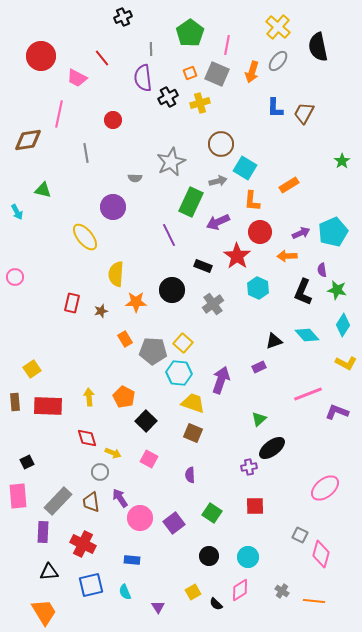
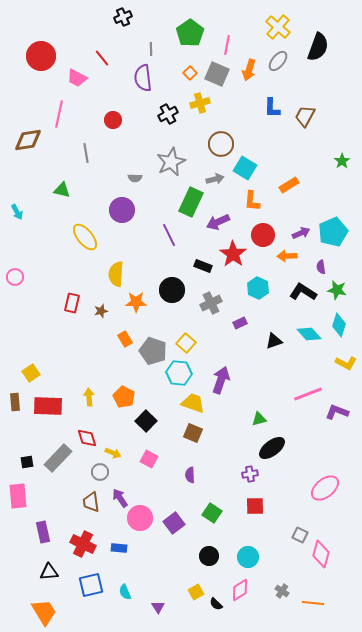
black semicircle at (318, 47): rotated 148 degrees counterclockwise
orange arrow at (252, 72): moved 3 px left, 2 px up
orange square at (190, 73): rotated 24 degrees counterclockwise
black cross at (168, 97): moved 17 px down
blue L-shape at (275, 108): moved 3 px left
brown trapezoid at (304, 113): moved 1 px right, 3 px down
gray arrow at (218, 181): moved 3 px left, 2 px up
green triangle at (43, 190): moved 19 px right
purple circle at (113, 207): moved 9 px right, 3 px down
red circle at (260, 232): moved 3 px right, 3 px down
red star at (237, 256): moved 4 px left, 2 px up
purple semicircle at (322, 270): moved 1 px left, 3 px up
black L-shape at (303, 292): rotated 100 degrees clockwise
gray cross at (213, 304): moved 2 px left, 1 px up; rotated 10 degrees clockwise
cyan diamond at (343, 325): moved 4 px left; rotated 15 degrees counterclockwise
cyan diamond at (307, 335): moved 2 px right, 1 px up
yellow square at (183, 343): moved 3 px right
gray pentagon at (153, 351): rotated 16 degrees clockwise
purple rectangle at (259, 367): moved 19 px left, 44 px up
yellow square at (32, 369): moved 1 px left, 4 px down
green triangle at (259, 419): rotated 28 degrees clockwise
black square at (27, 462): rotated 16 degrees clockwise
purple cross at (249, 467): moved 1 px right, 7 px down
gray rectangle at (58, 501): moved 43 px up
purple rectangle at (43, 532): rotated 15 degrees counterclockwise
blue rectangle at (132, 560): moved 13 px left, 12 px up
yellow square at (193, 592): moved 3 px right
orange line at (314, 601): moved 1 px left, 2 px down
